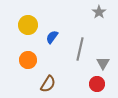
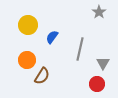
orange circle: moved 1 px left
brown semicircle: moved 6 px left, 8 px up
